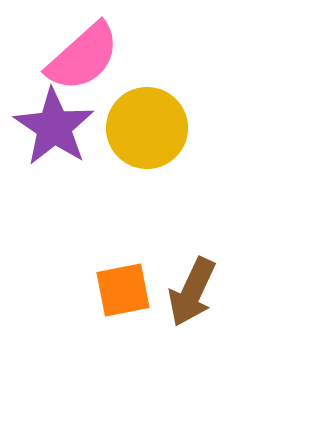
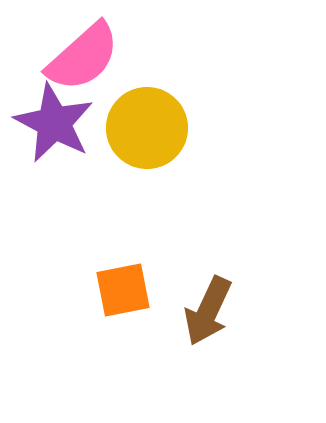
purple star: moved 4 px up; rotated 6 degrees counterclockwise
brown arrow: moved 16 px right, 19 px down
